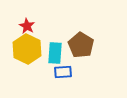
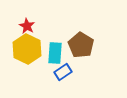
blue rectangle: rotated 30 degrees counterclockwise
